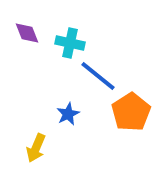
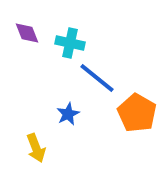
blue line: moved 1 px left, 2 px down
orange pentagon: moved 6 px right, 1 px down; rotated 9 degrees counterclockwise
yellow arrow: rotated 44 degrees counterclockwise
